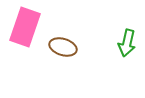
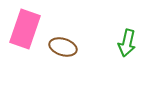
pink rectangle: moved 2 px down
